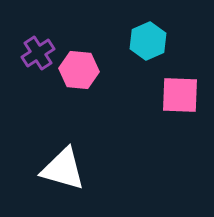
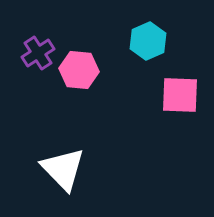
white triangle: rotated 30 degrees clockwise
